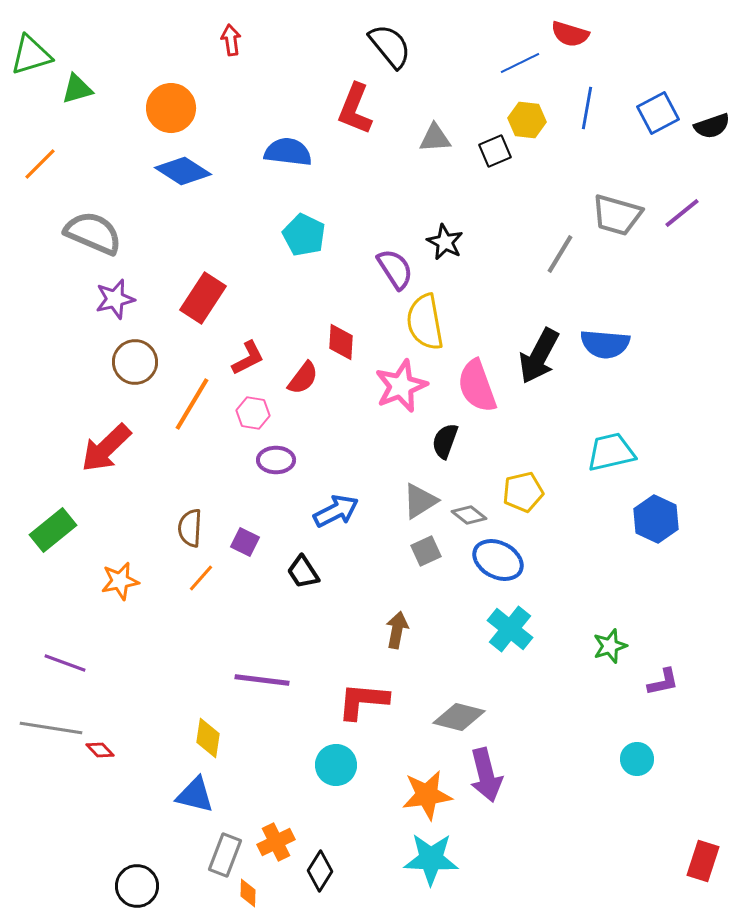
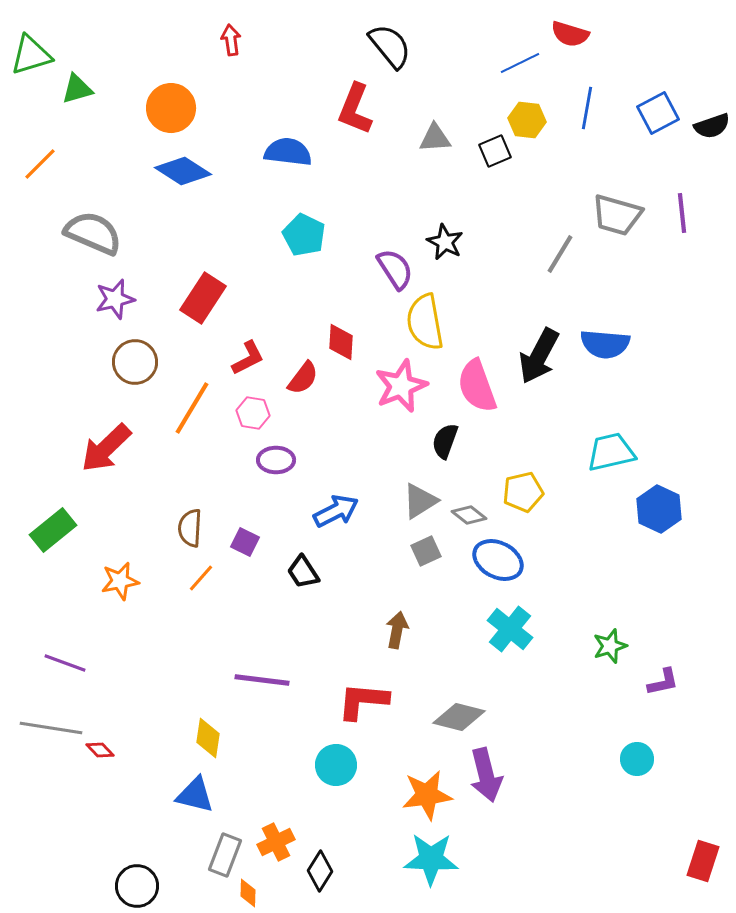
purple line at (682, 213): rotated 57 degrees counterclockwise
orange line at (192, 404): moved 4 px down
blue hexagon at (656, 519): moved 3 px right, 10 px up
